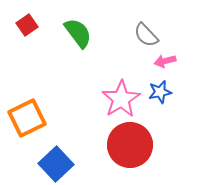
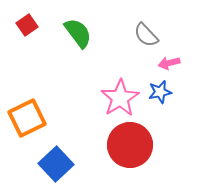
pink arrow: moved 4 px right, 2 px down
pink star: moved 1 px left, 1 px up
